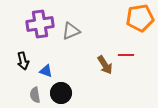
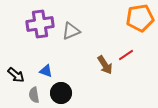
red line: rotated 35 degrees counterclockwise
black arrow: moved 7 px left, 14 px down; rotated 36 degrees counterclockwise
gray semicircle: moved 1 px left
